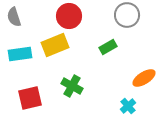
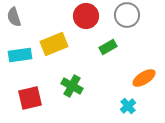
red circle: moved 17 px right
yellow rectangle: moved 1 px left, 1 px up
cyan rectangle: moved 1 px down
